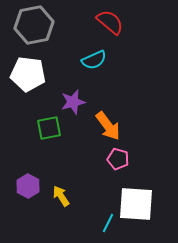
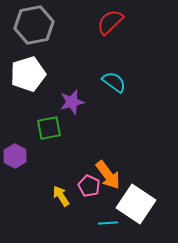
red semicircle: rotated 84 degrees counterclockwise
cyan semicircle: moved 20 px right, 22 px down; rotated 120 degrees counterclockwise
white pentagon: rotated 24 degrees counterclockwise
purple star: moved 1 px left
orange arrow: moved 49 px down
pink pentagon: moved 29 px left, 27 px down; rotated 10 degrees clockwise
purple hexagon: moved 13 px left, 30 px up
white square: rotated 30 degrees clockwise
cyan line: rotated 60 degrees clockwise
